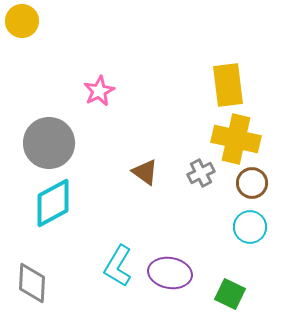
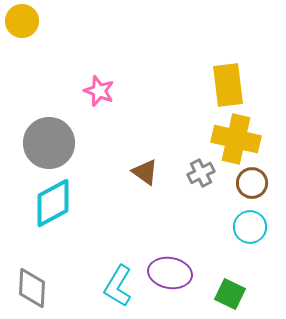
pink star: rotated 24 degrees counterclockwise
cyan L-shape: moved 20 px down
gray diamond: moved 5 px down
